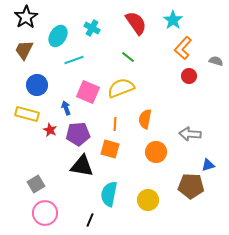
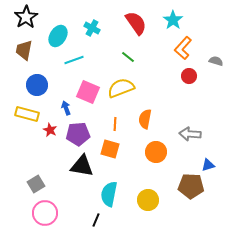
brown trapezoid: rotated 15 degrees counterclockwise
black line: moved 6 px right
